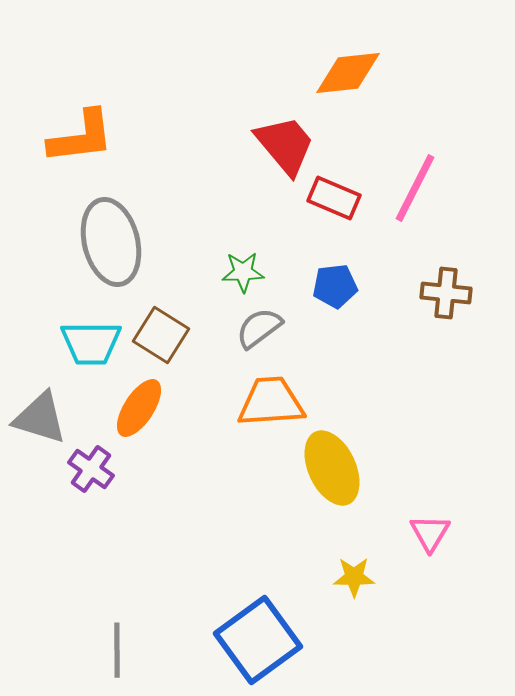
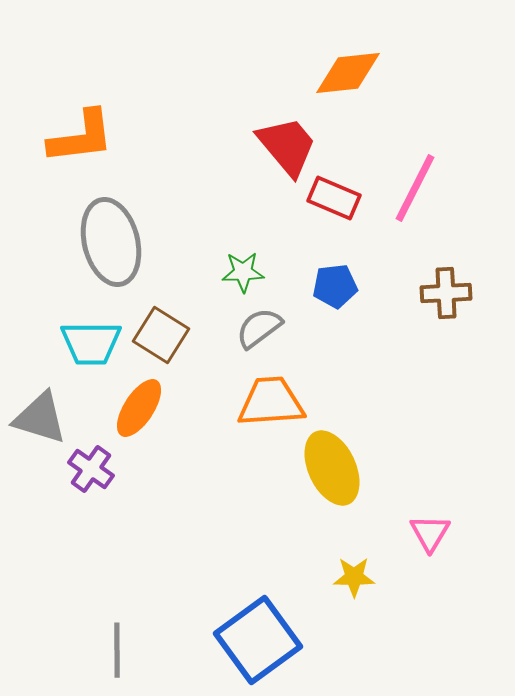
red trapezoid: moved 2 px right, 1 px down
brown cross: rotated 9 degrees counterclockwise
